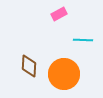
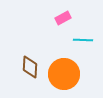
pink rectangle: moved 4 px right, 4 px down
brown diamond: moved 1 px right, 1 px down
